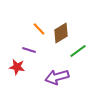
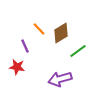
purple line: moved 4 px left, 4 px up; rotated 48 degrees clockwise
purple arrow: moved 3 px right, 2 px down
